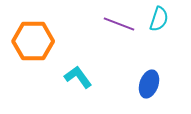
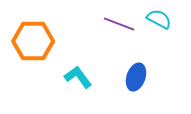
cyan semicircle: rotated 80 degrees counterclockwise
blue ellipse: moved 13 px left, 7 px up
